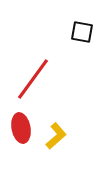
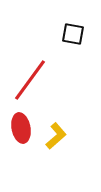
black square: moved 9 px left, 2 px down
red line: moved 3 px left, 1 px down
